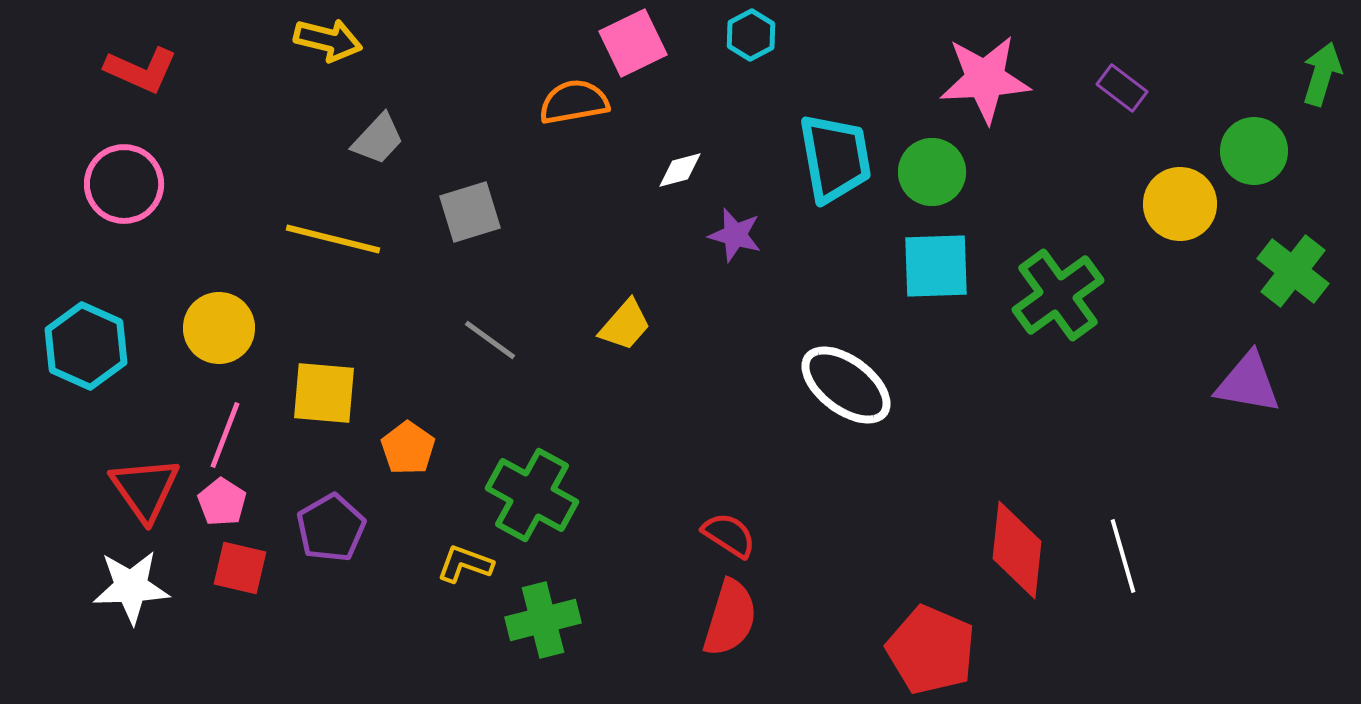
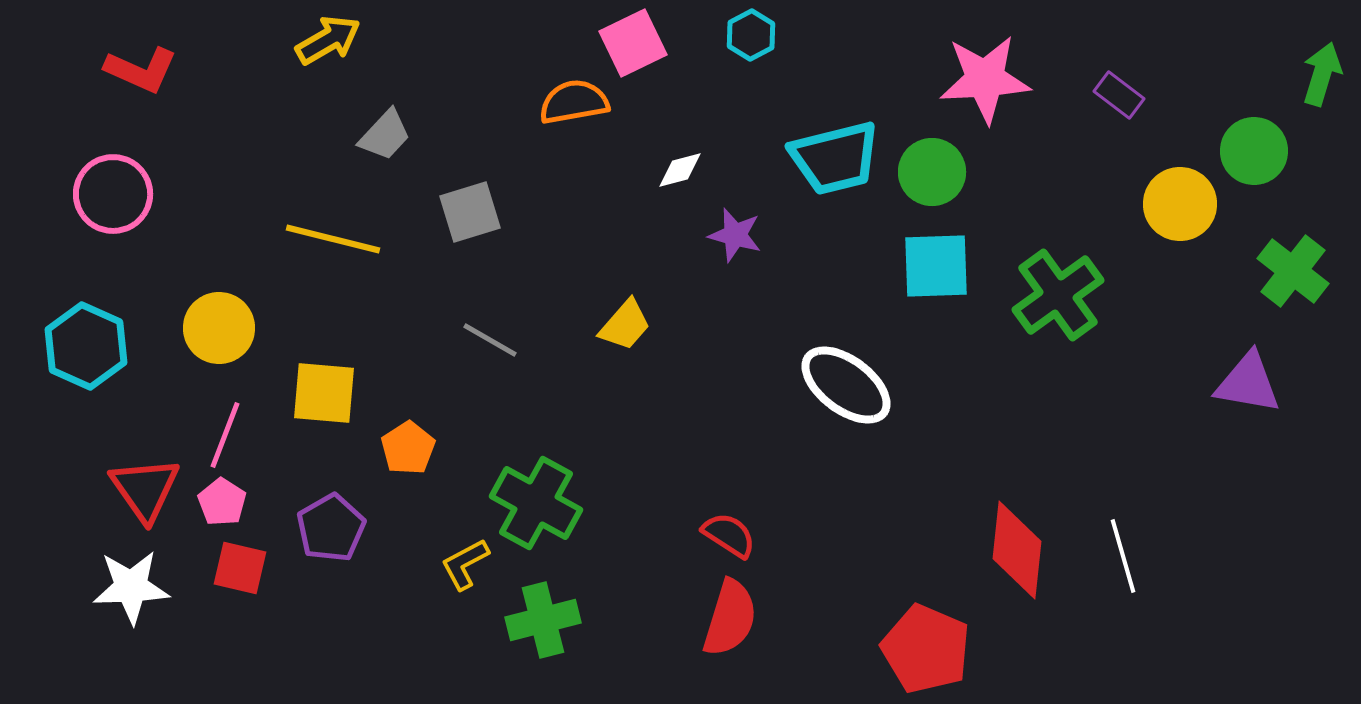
yellow arrow at (328, 40): rotated 44 degrees counterclockwise
purple rectangle at (1122, 88): moved 3 px left, 7 px down
gray trapezoid at (378, 139): moved 7 px right, 4 px up
cyan trapezoid at (835, 158): rotated 86 degrees clockwise
pink circle at (124, 184): moved 11 px left, 10 px down
gray line at (490, 340): rotated 6 degrees counterclockwise
orange pentagon at (408, 448): rotated 4 degrees clockwise
green cross at (532, 495): moved 4 px right, 8 px down
yellow L-shape at (465, 564): rotated 48 degrees counterclockwise
red pentagon at (931, 650): moved 5 px left, 1 px up
